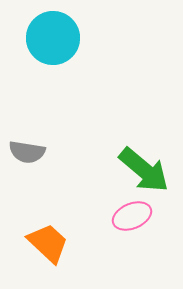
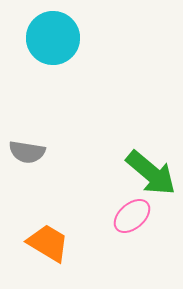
green arrow: moved 7 px right, 3 px down
pink ellipse: rotated 18 degrees counterclockwise
orange trapezoid: rotated 12 degrees counterclockwise
